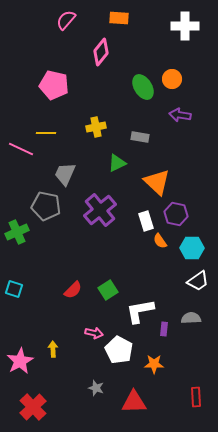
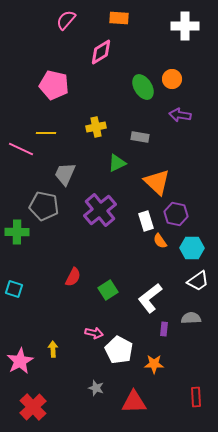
pink diamond: rotated 20 degrees clockwise
gray pentagon: moved 2 px left
green cross: rotated 25 degrees clockwise
red semicircle: moved 13 px up; rotated 18 degrees counterclockwise
white L-shape: moved 10 px right, 13 px up; rotated 28 degrees counterclockwise
